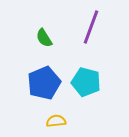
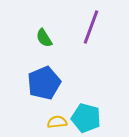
cyan pentagon: moved 36 px down
yellow semicircle: moved 1 px right, 1 px down
